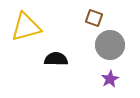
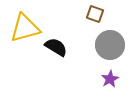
brown square: moved 1 px right, 4 px up
yellow triangle: moved 1 px left, 1 px down
black semicircle: moved 12 px up; rotated 30 degrees clockwise
